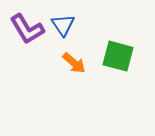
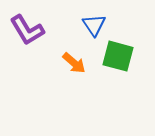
blue triangle: moved 31 px right
purple L-shape: moved 1 px down
